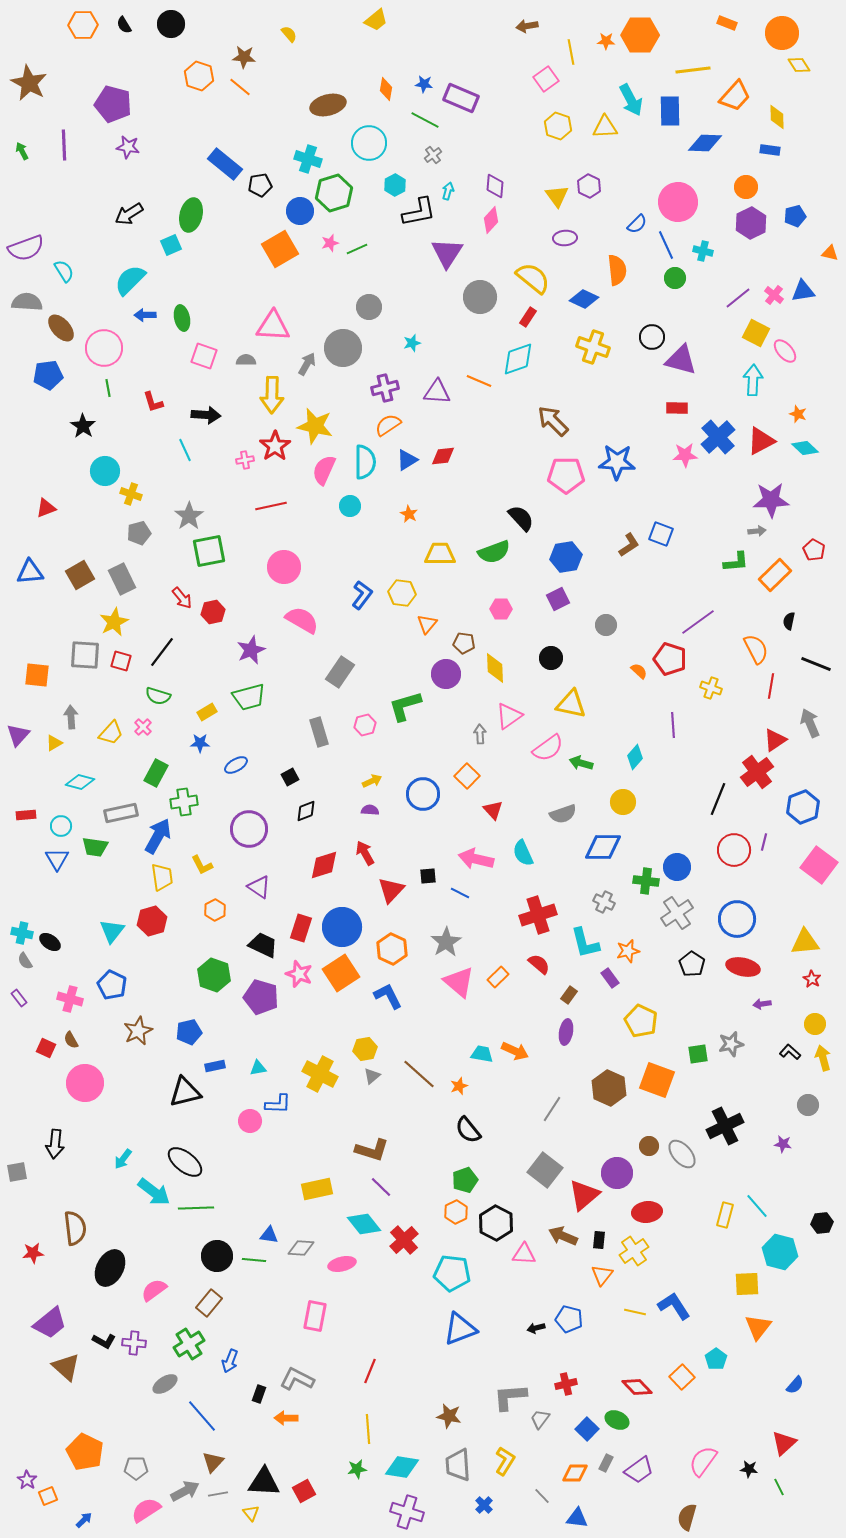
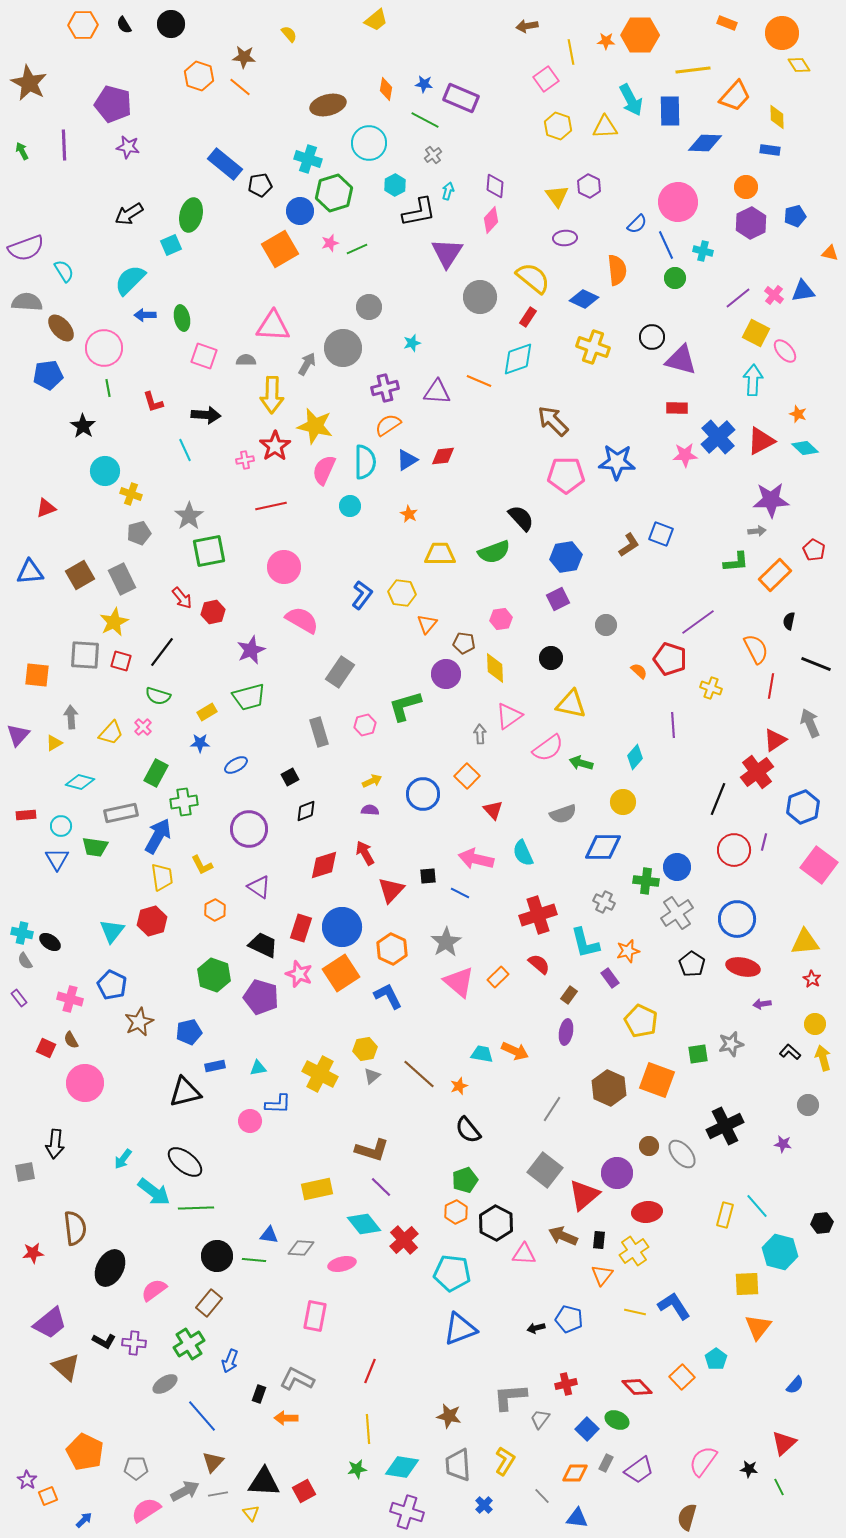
pink hexagon at (501, 609): moved 10 px down; rotated 10 degrees counterclockwise
brown star at (138, 1031): moved 1 px right, 9 px up
gray square at (17, 1172): moved 8 px right
